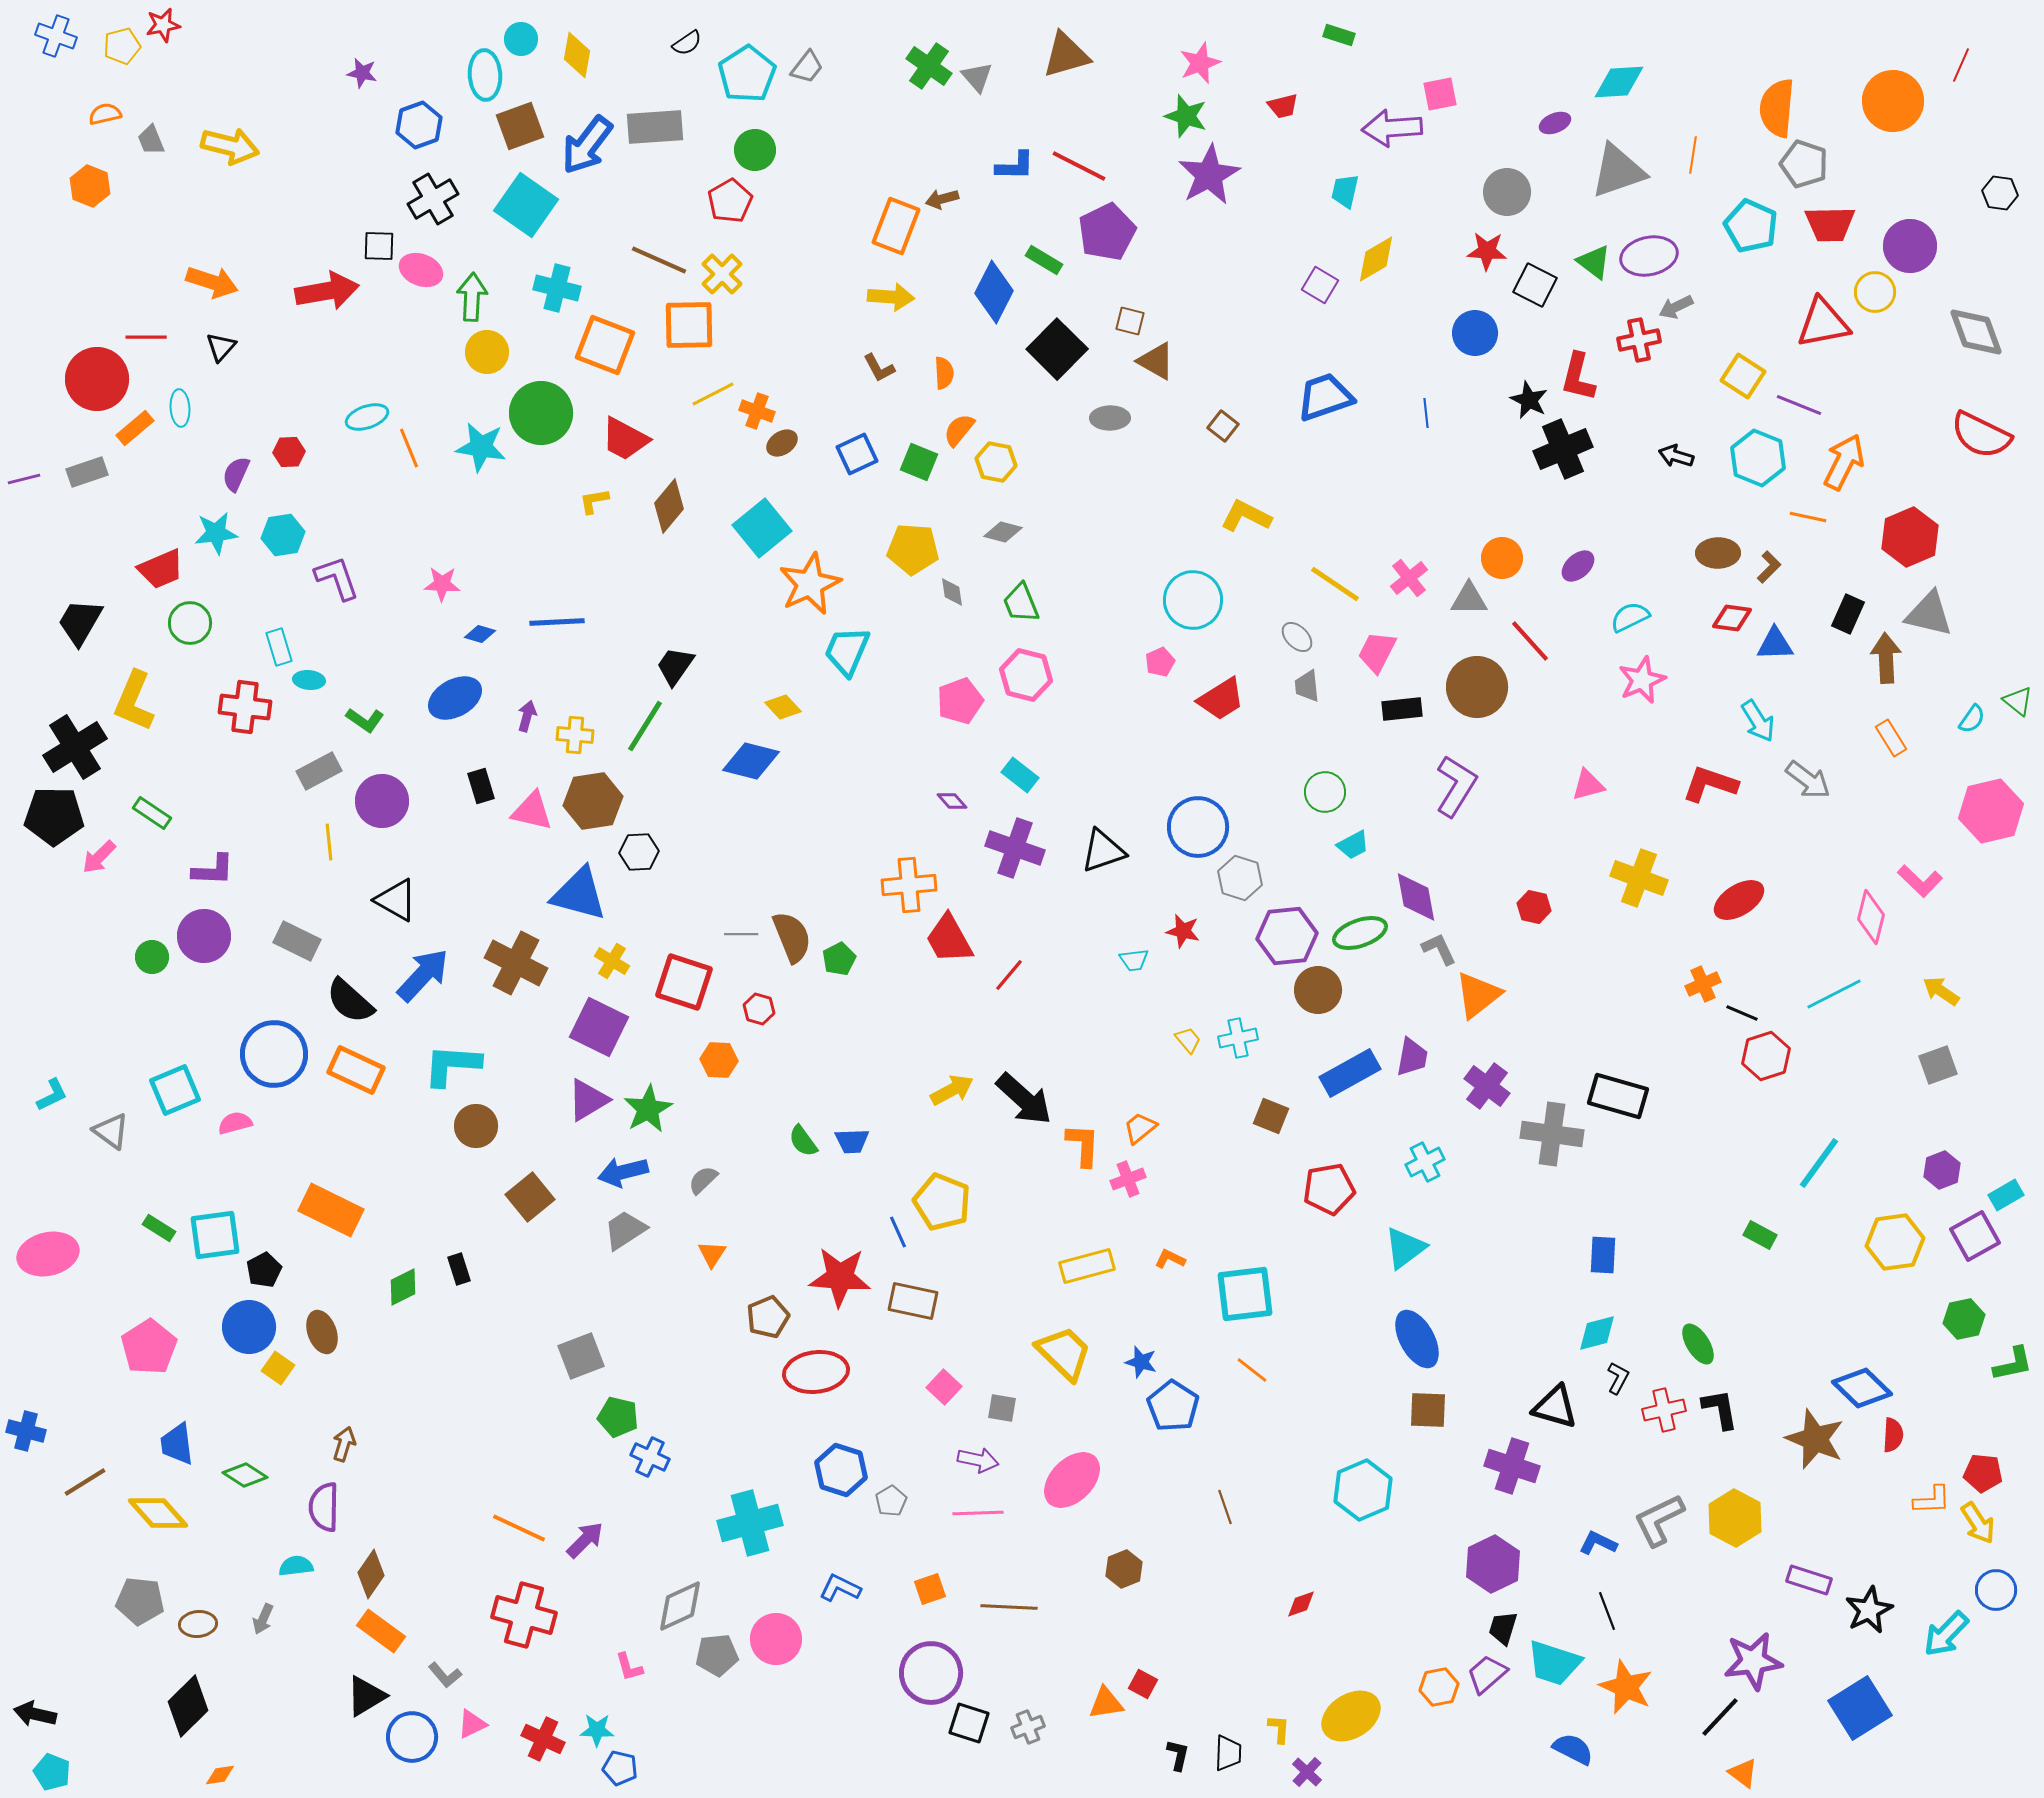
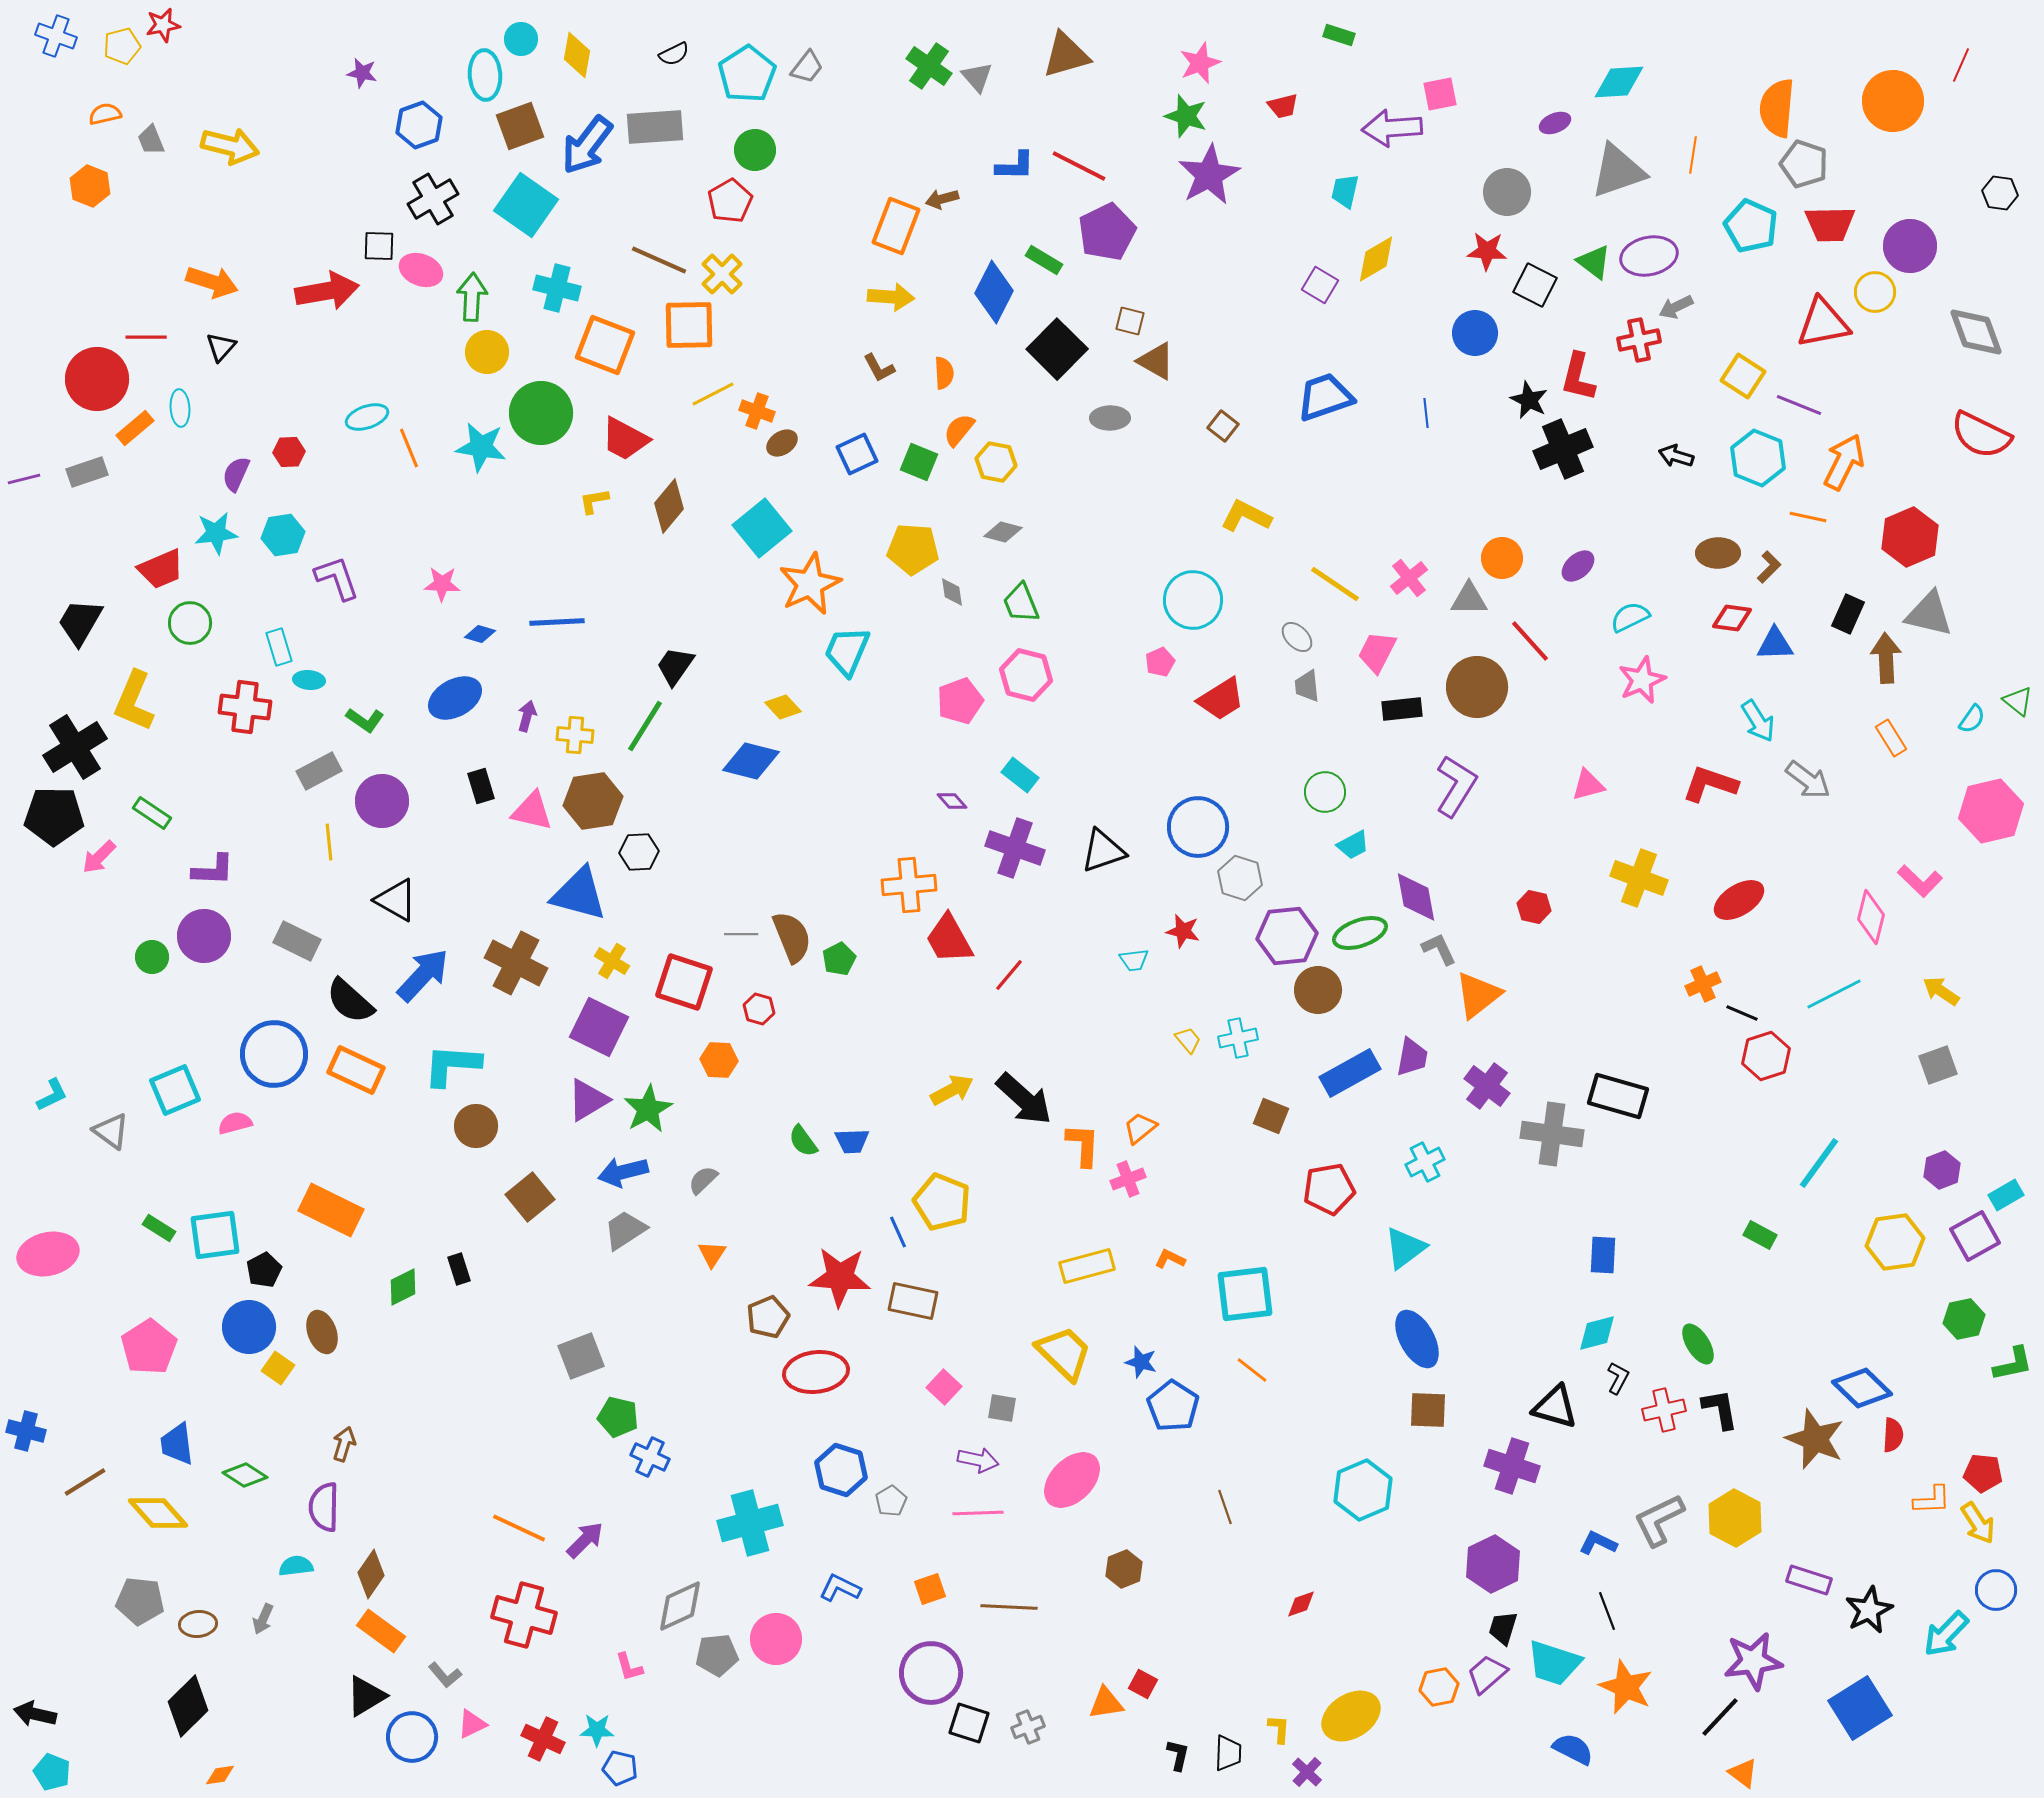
black semicircle at (687, 43): moved 13 px left, 11 px down; rotated 8 degrees clockwise
